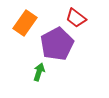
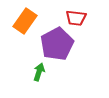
red trapezoid: rotated 30 degrees counterclockwise
orange rectangle: moved 2 px up
